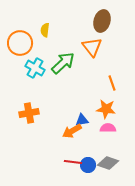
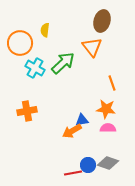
orange cross: moved 2 px left, 2 px up
red line: moved 11 px down; rotated 18 degrees counterclockwise
